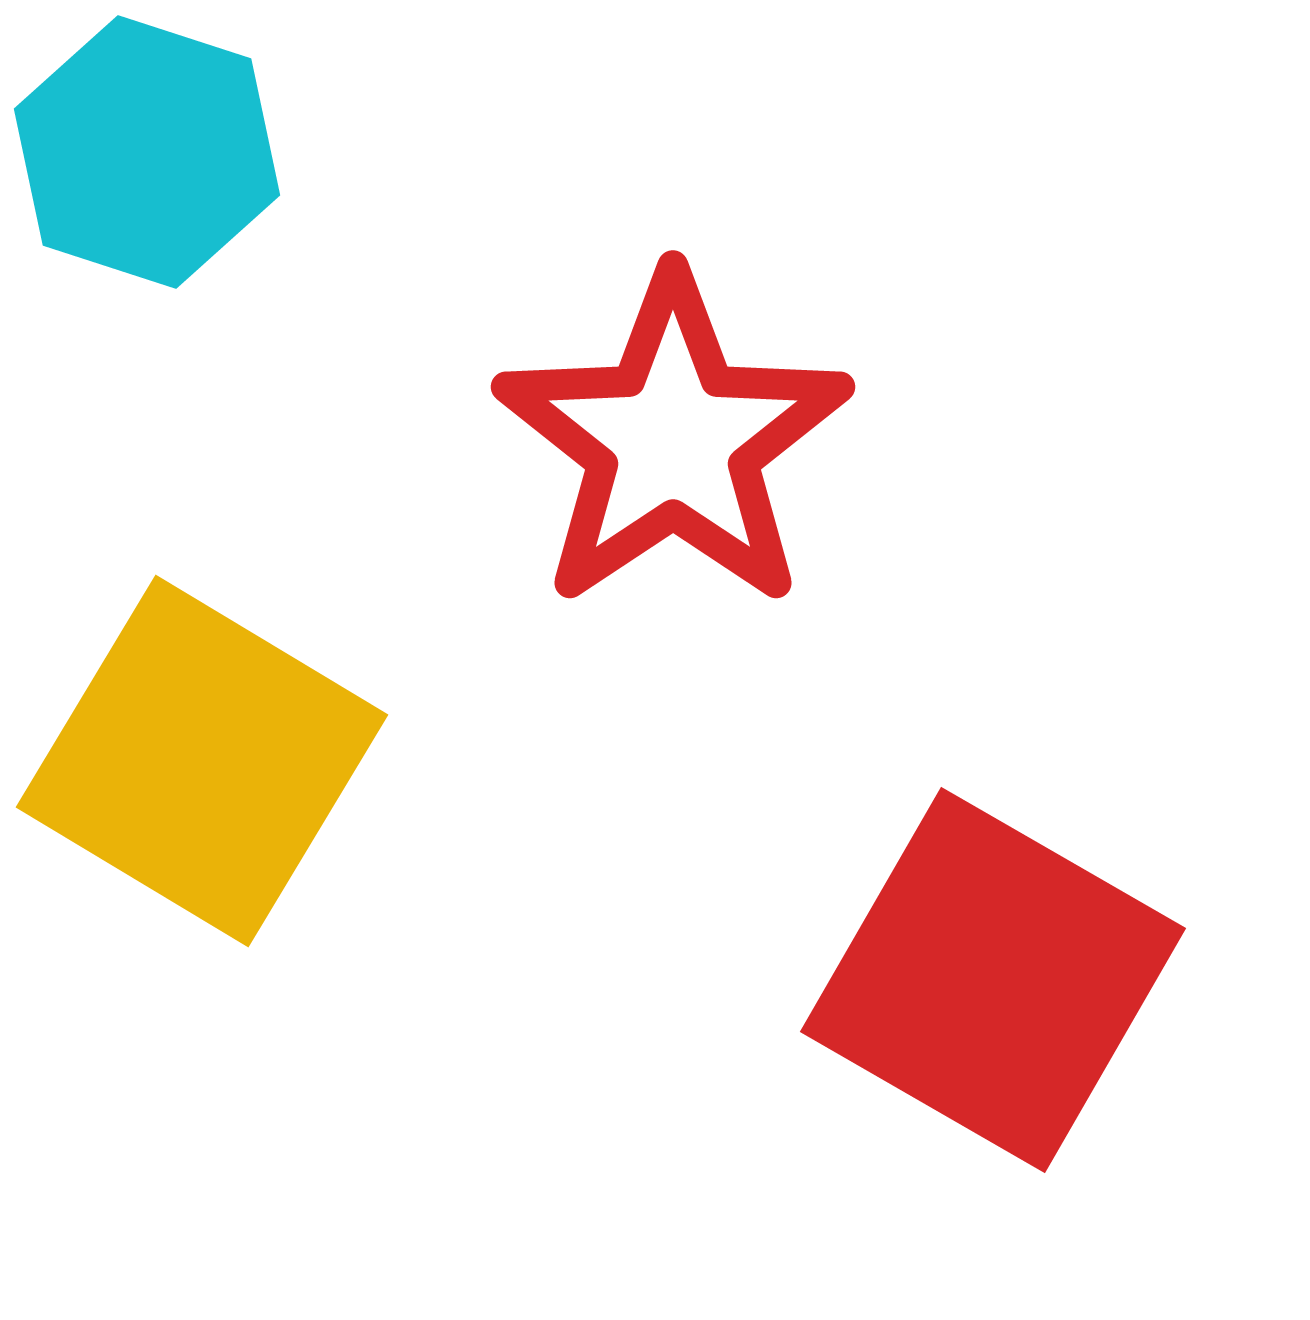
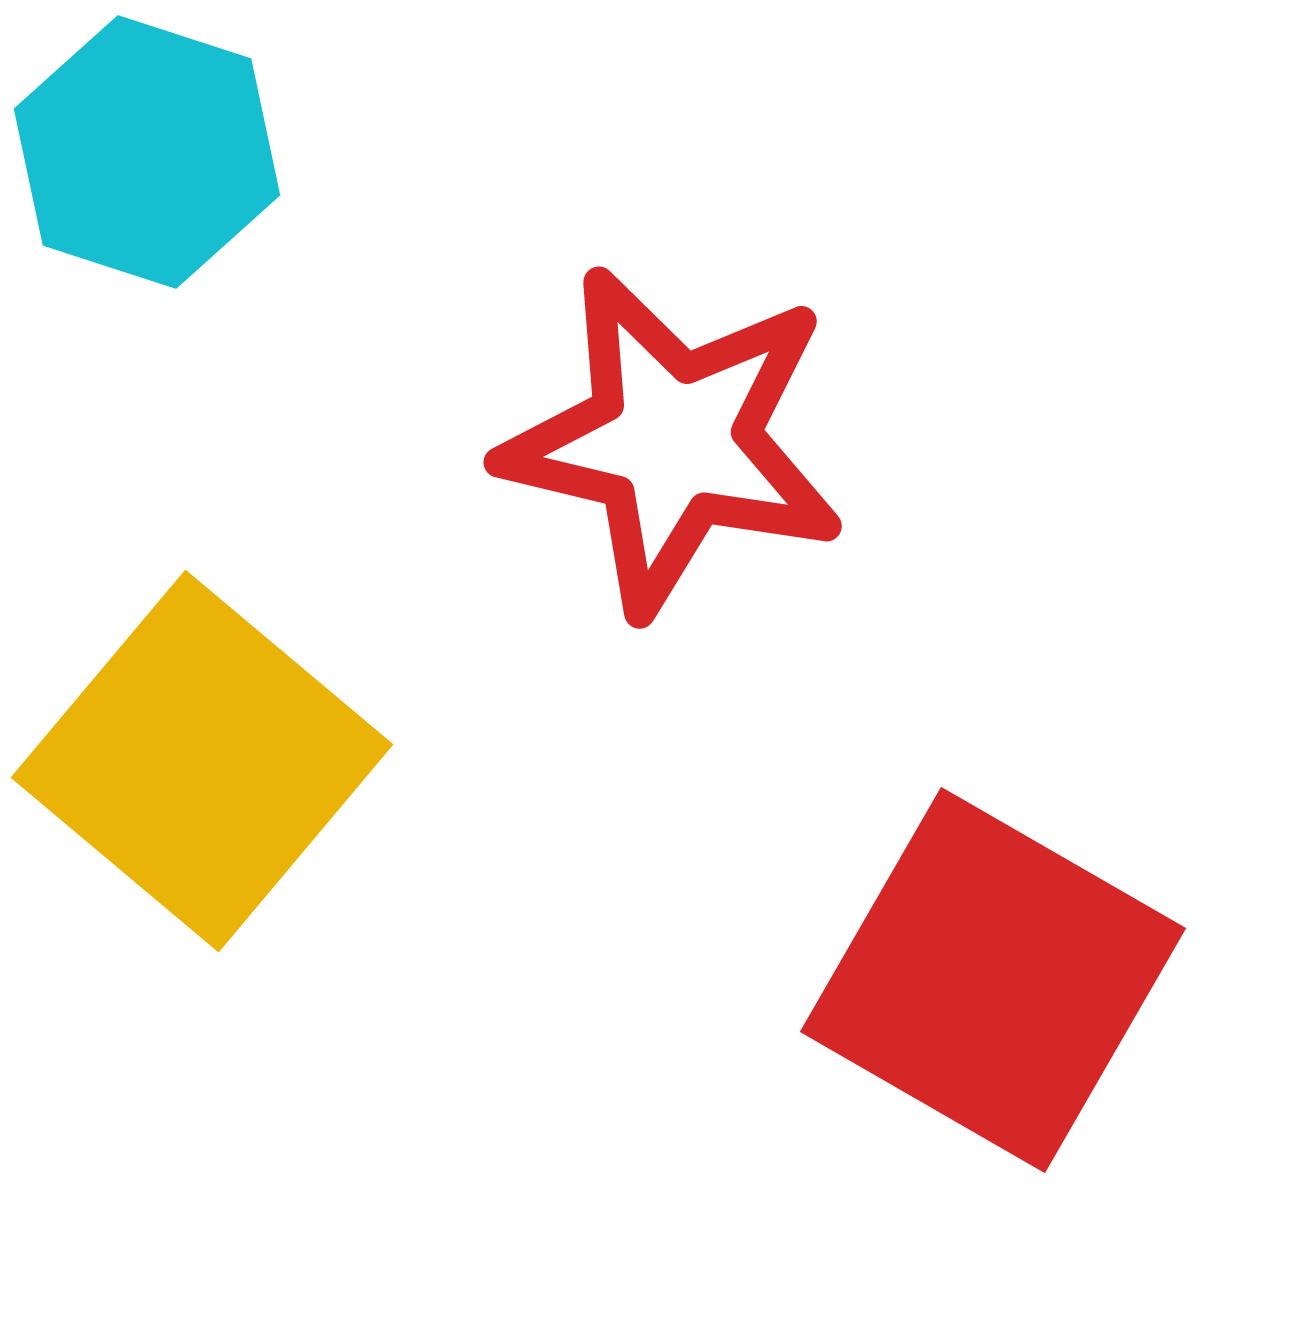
red star: rotated 25 degrees counterclockwise
yellow square: rotated 9 degrees clockwise
